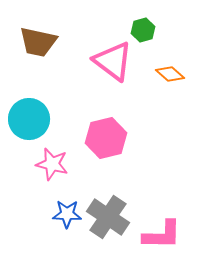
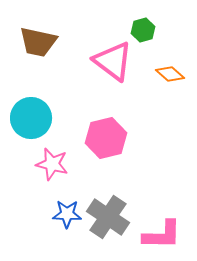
cyan circle: moved 2 px right, 1 px up
